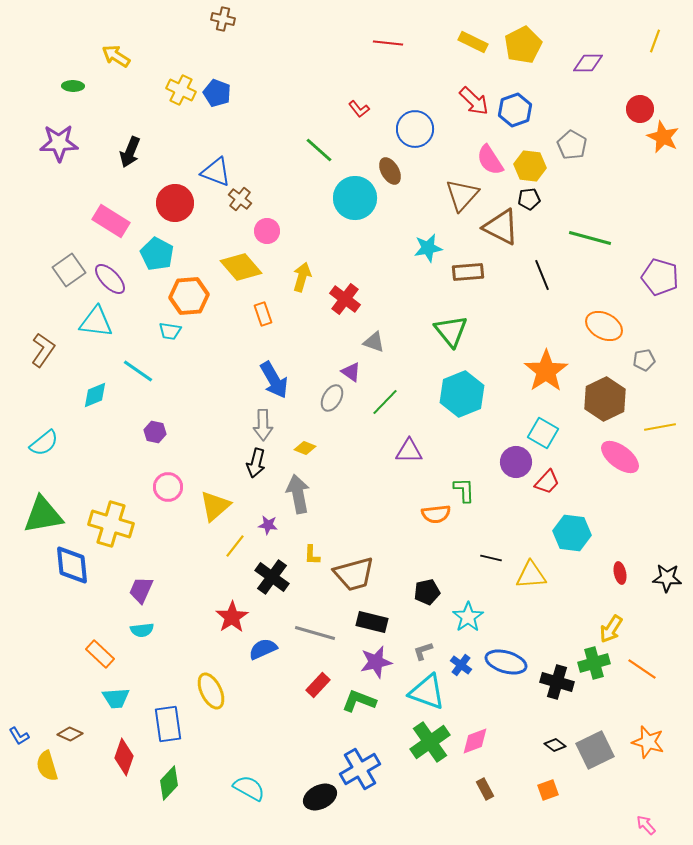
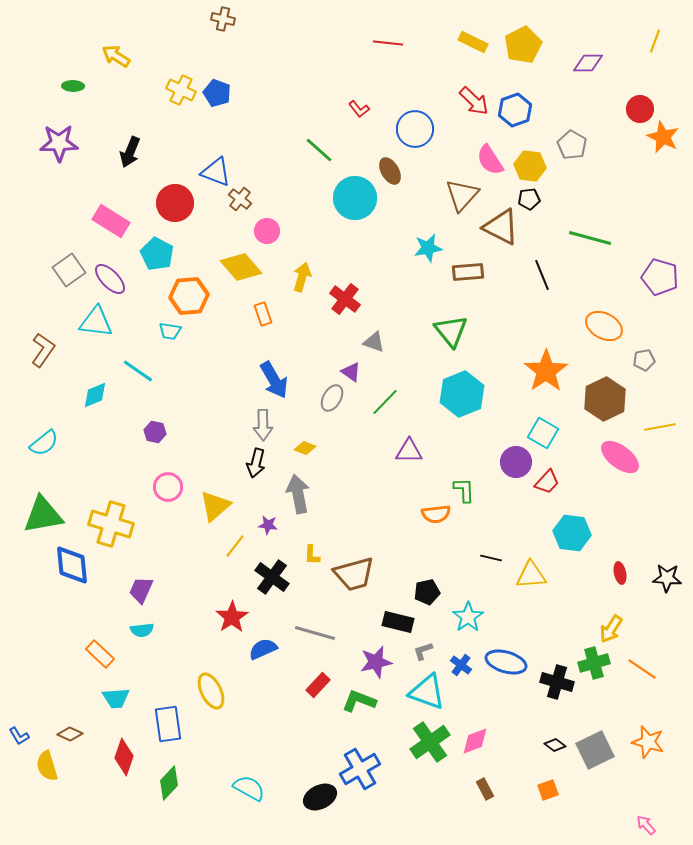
black rectangle at (372, 622): moved 26 px right
